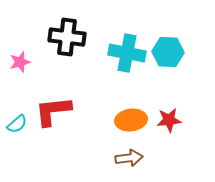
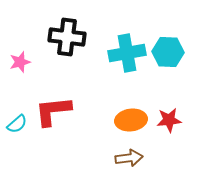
cyan cross: rotated 21 degrees counterclockwise
